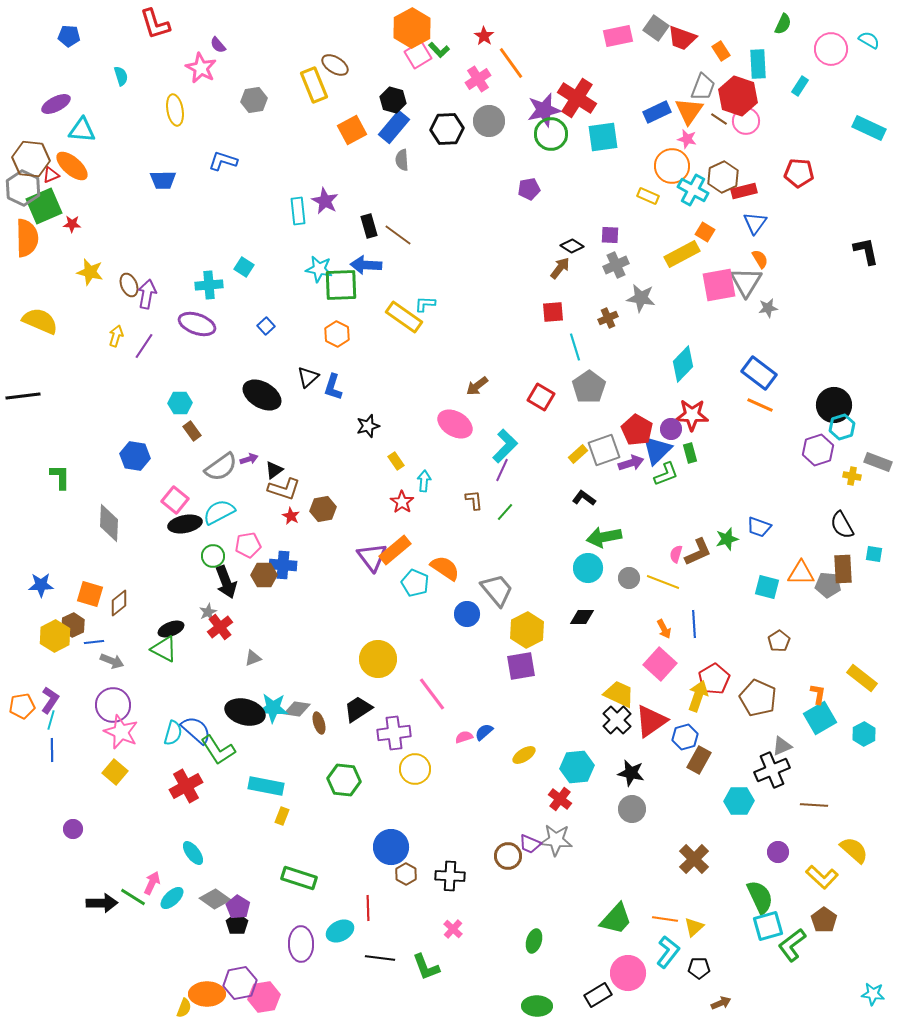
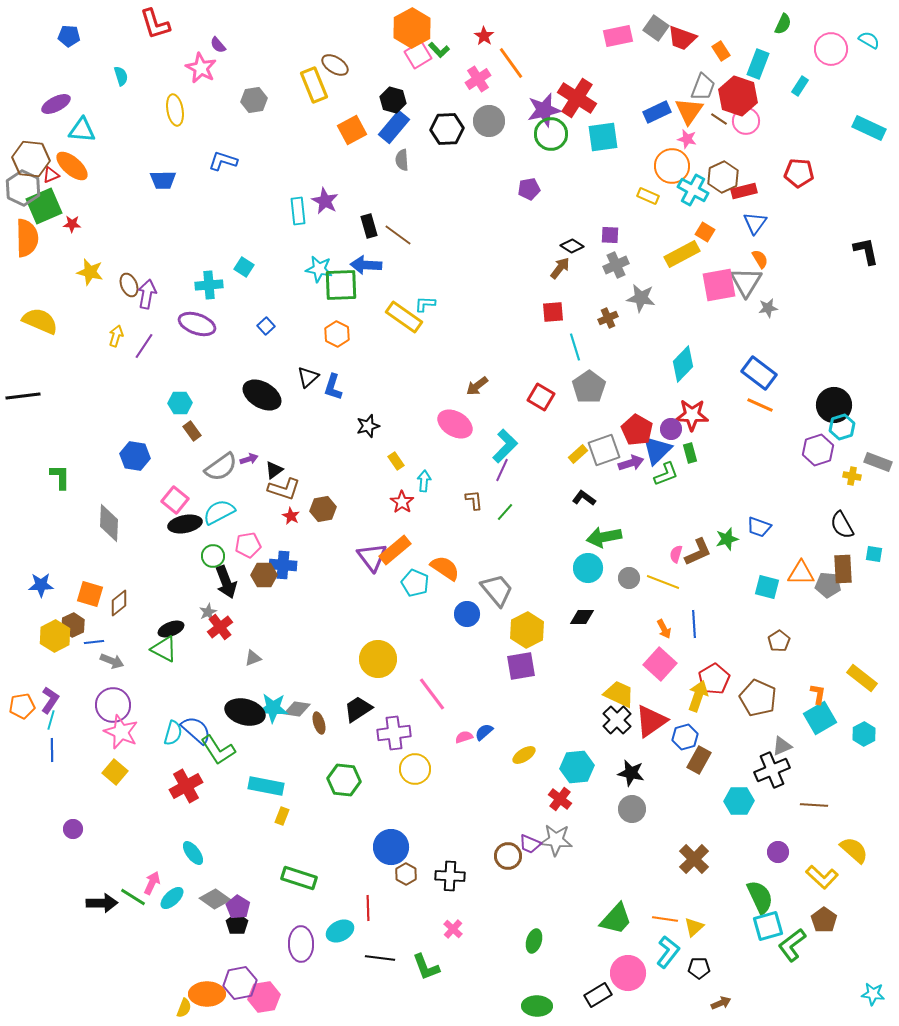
cyan rectangle at (758, 64): rotated 24 degrees clockwise
